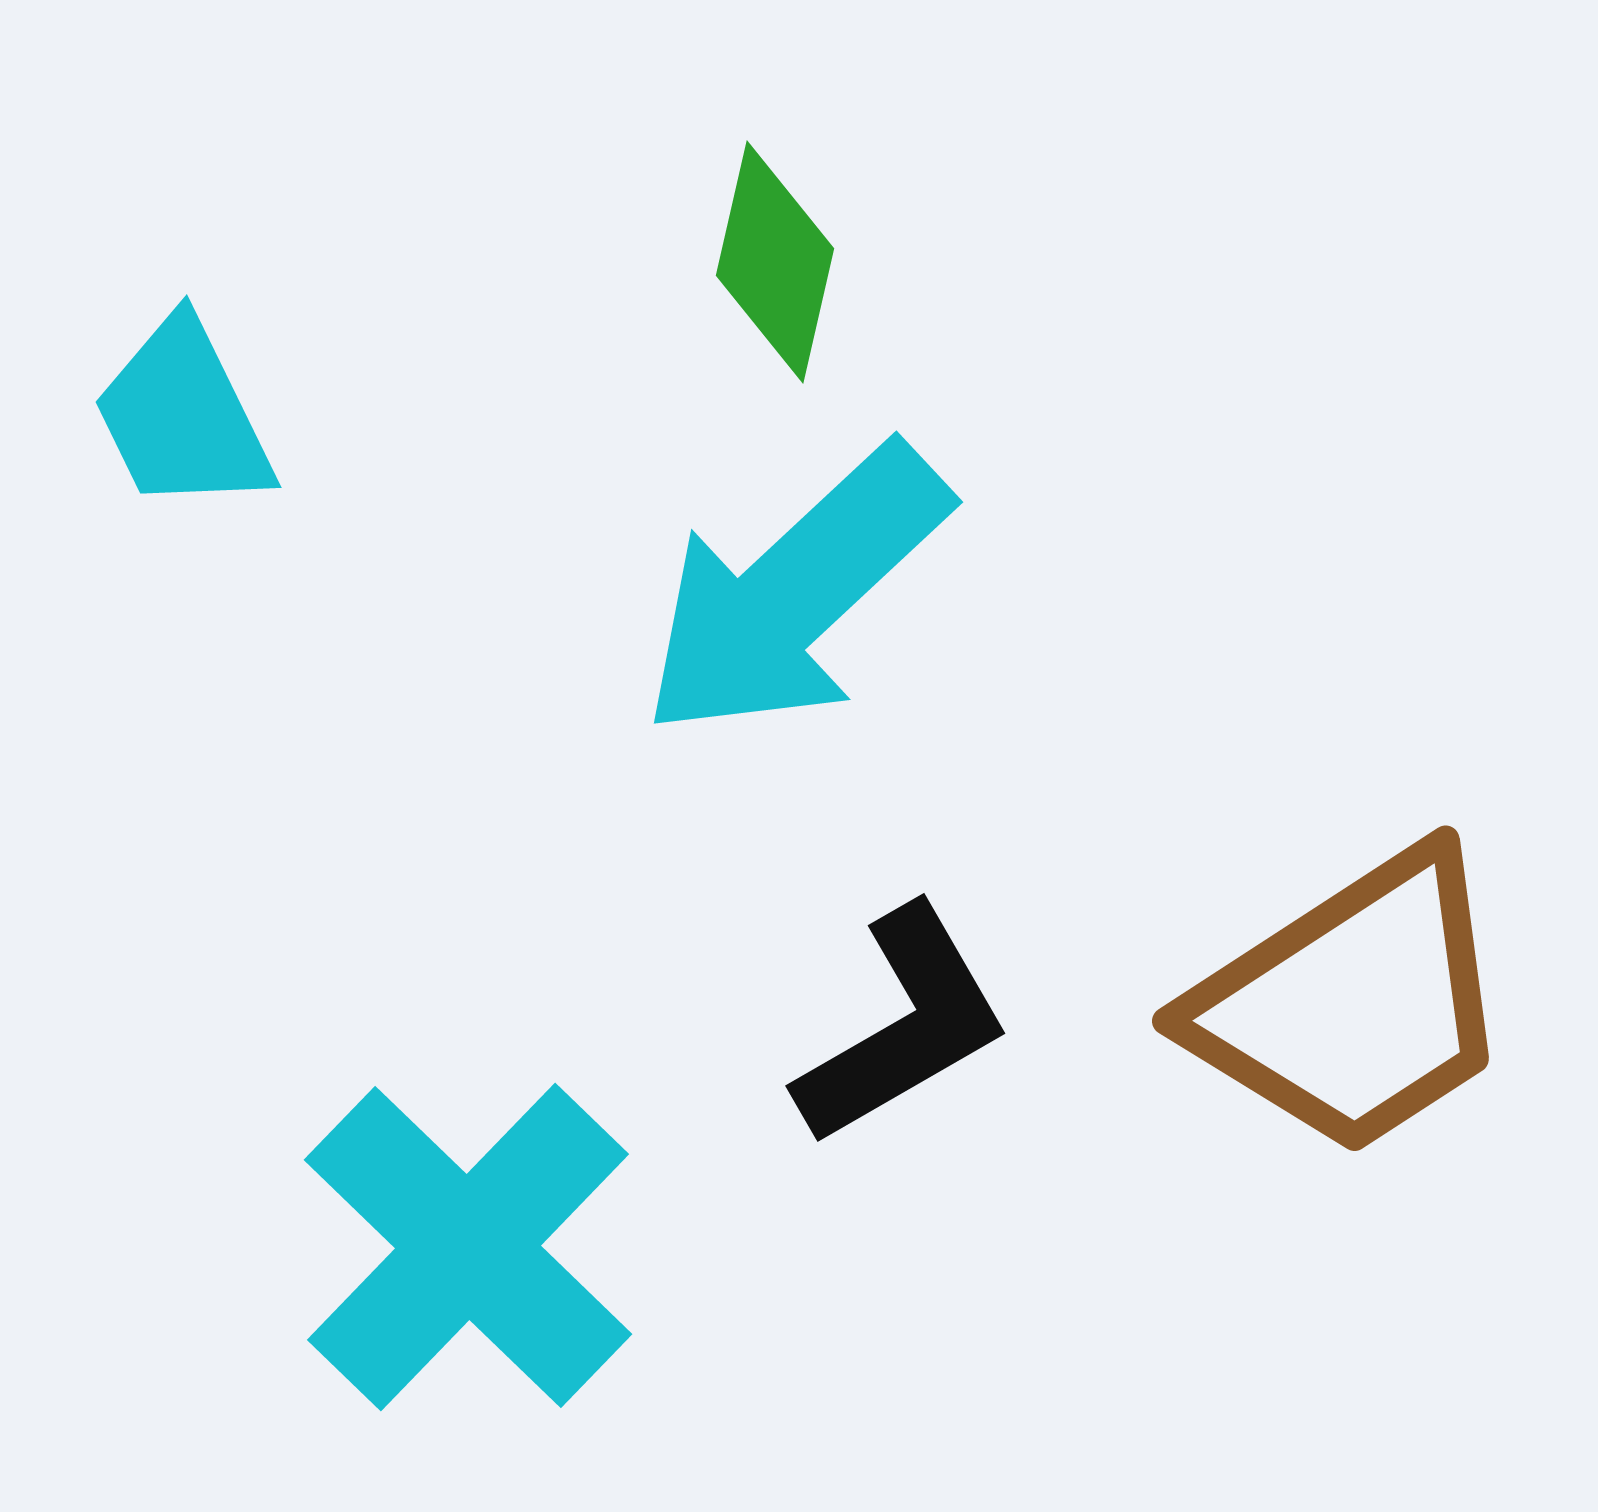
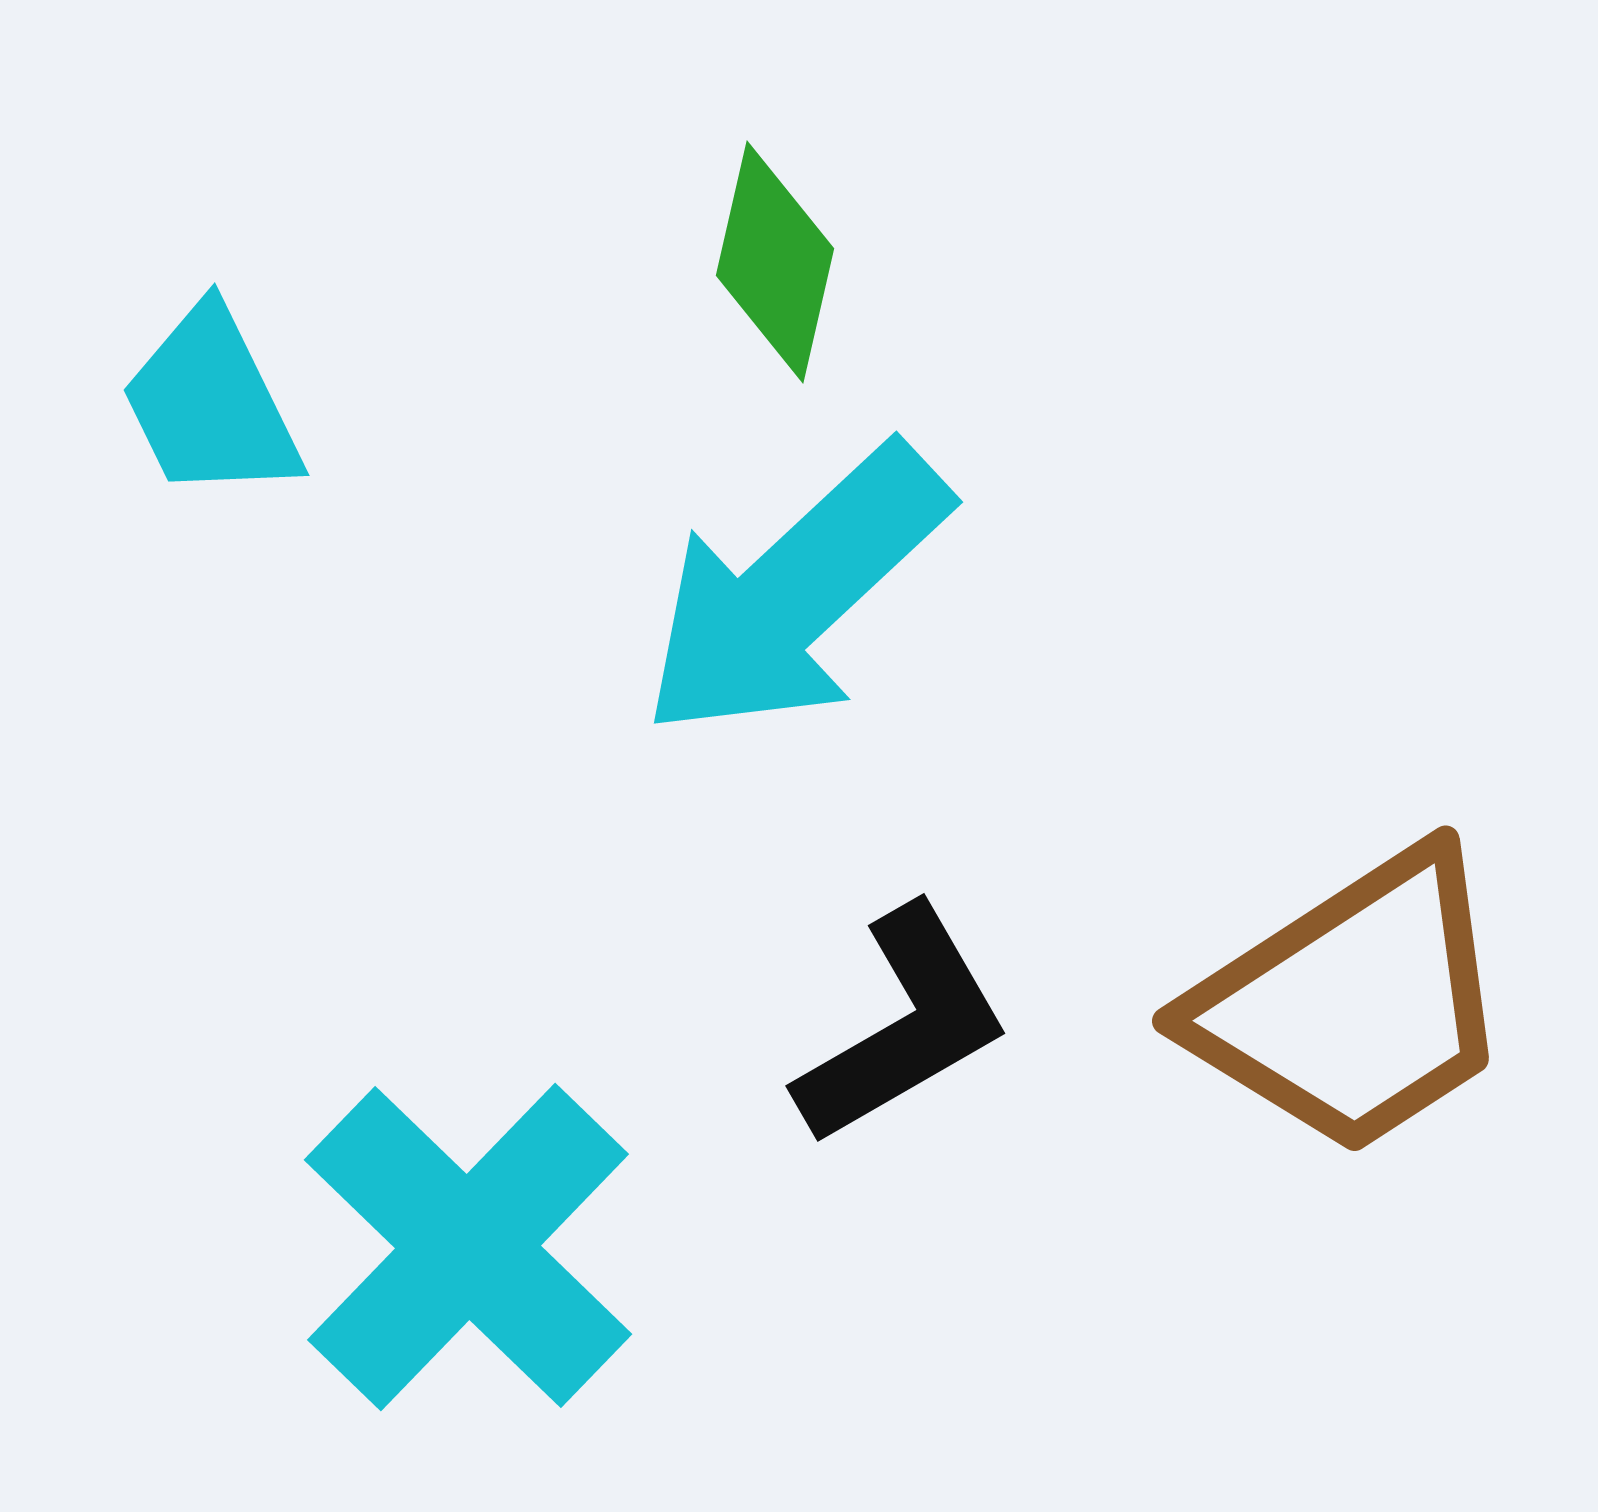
cyan trapezoid: moved 28 px right, 12 px up
